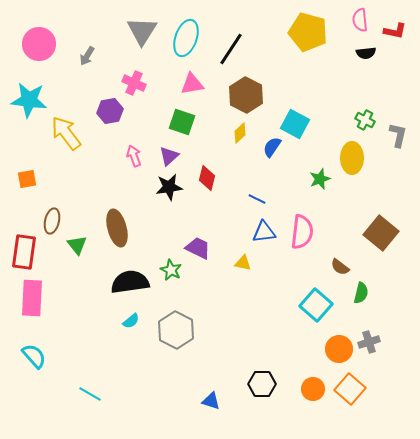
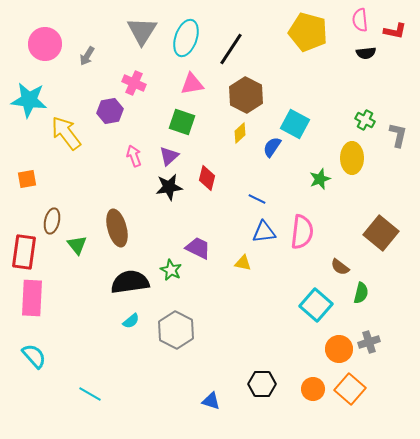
pink circle at (39, 44): moved 6 px right
